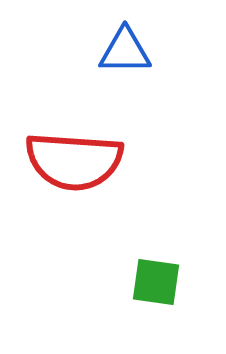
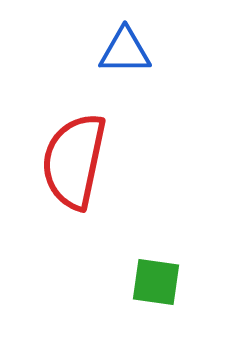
red semicircle: rotated 98 degrees clockwise
